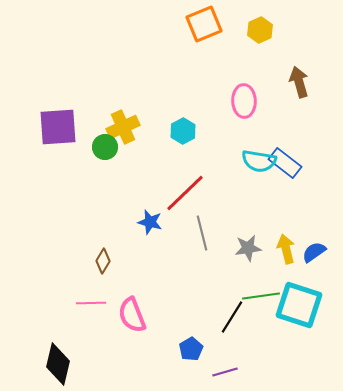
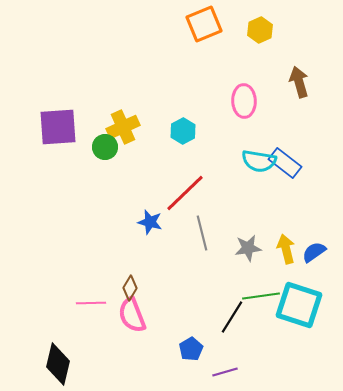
brown diamond: moved 27 px right, 27 px down
